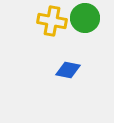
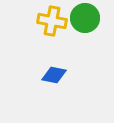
blue diamond: moved 14 px left, 5 px down
